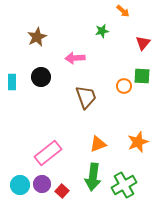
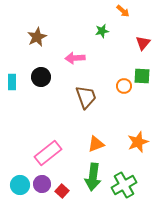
orange triangle: moved 2 px left
